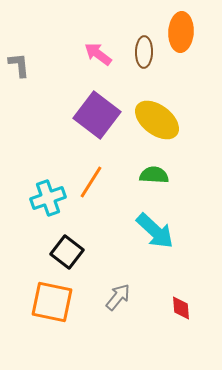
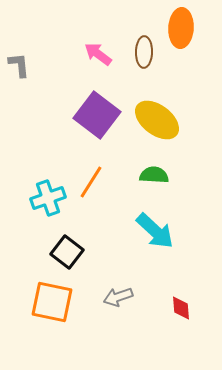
orange ellipse: moved 4 px up
gray arrow: rotated 148 degrees counterclockwise
